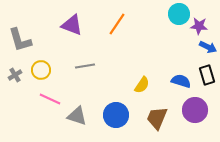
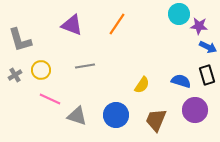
brown trapezoid: moved 1 px left, 2 px down
